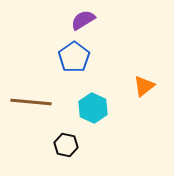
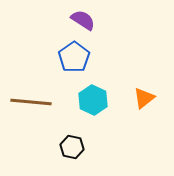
purple semicircle: rotated 65 degrees clockwise
orange triangle: moved 12 px down
cyan hexagon: moved 8 px up
black hexagon: moved 6 px right, 2 px down
